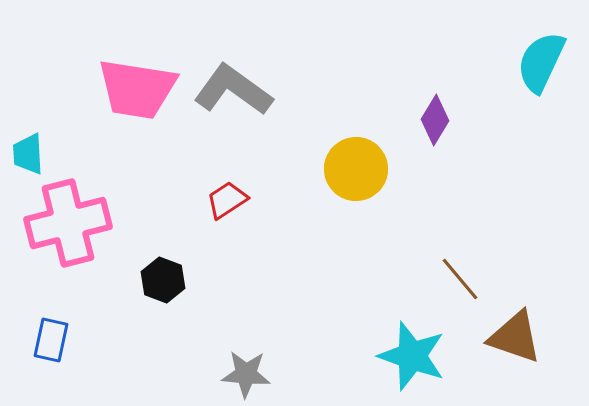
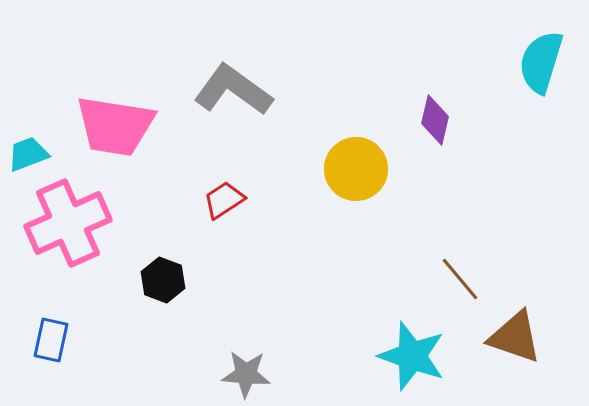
cyan semicircle: rotated 8 degrees counterclockwise
pink trapezoid: moved 22 px left, 37 px down
purple diamond: rotated 18 degrees counterclockwise
cyan trapezoid: rotated 72 degrees clockwise
red trapezoid: moved 3 px left
pink cross: rotated 10 degrees counterclockwise
